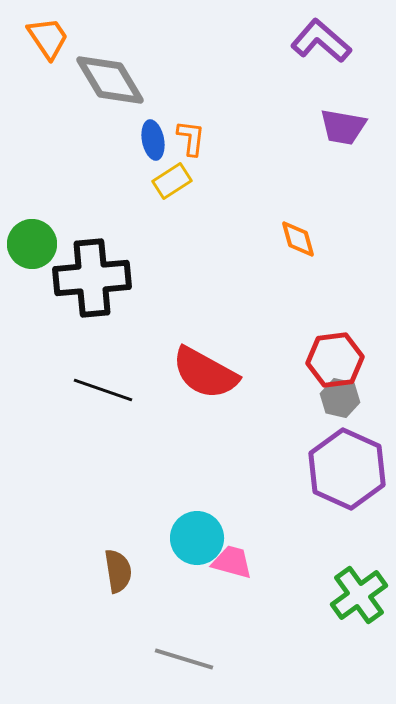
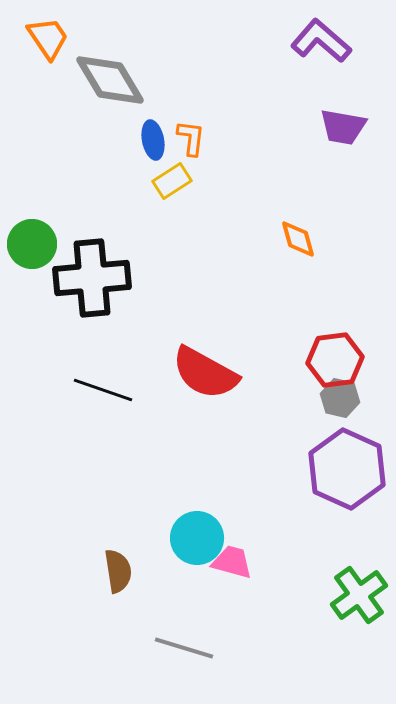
gray line: moved 11 px up
